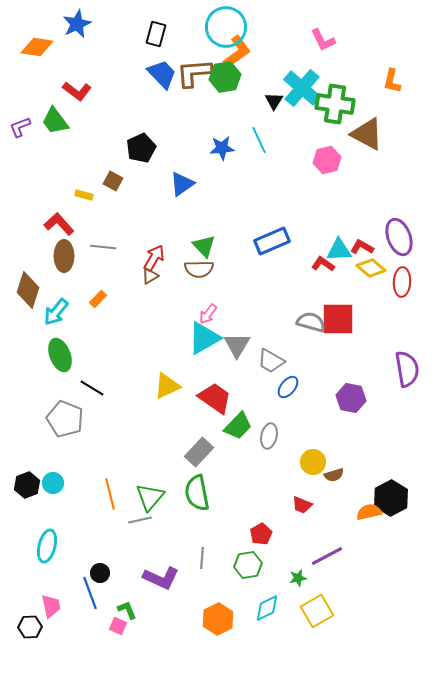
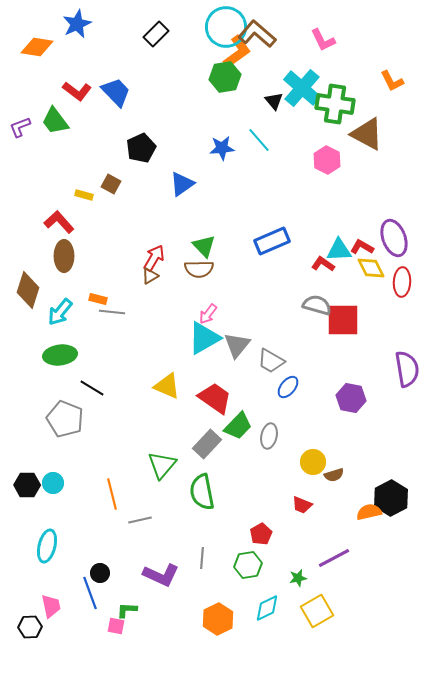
black rectangle at (156, 34): rotated 30 degrees clockwise
brown L-shape at (194, 73): moved 63 px right, 39 px up; rotated 45 degrees clockwise
blue trapezoid at (162, 74): moved 46 px left, 18 px down
orange L-shape at (392, 81): rotated 40 degrees counterclockwise
black triangle at (274, 101): rotated 12 degrees counterclockwise
cyan line at (259, 140): rotated 16 degrees counterclockwise
pink hexagon at (327, 160): rotated 20 degrees counterclockwise
brown square at (113, 181): moved 2 px left, 3 px down
red L-shape at (59, 224): moved 2 px up
purple ellipse at (399, 237): moved 5 px left, 1 px down
gray line at (103, 247): moved 9 px right, 65 px down
yellow diamond at (371, 268): rotated 24 degrees clockwise
orange rectangle at (98, 299): rotated 60 degrees clockwise
cyan arrow at (56, 312): moved 4 px right
red square at (338, 319): moved 5 px right, 1 px down
gray semicircle at (311, 322): moved 6 px right, 17 px up
gray triangle at (237, 345): rotated 8 degrees clockwise
green ellipse at (60, 355): rotated 76 degrees counterclockwise
yellow triangle at (167, 386): rotated 48 degrees clockwise
gray rectangle at (199, 452): moved 8 px right, 8 px up
black hexagon at (27, 485): rotated 20 degrees clockwise
green semicircle at (197, 493): moved 5 px right, 1 px up
orange line at (110, 494): moved 2 px right
green triangle at (150, 497): moved 12 px right, 32 px up
purple line at (327, 556): moved 7 px right, 2 px down
purple L-shape at (161, 578): moved 3 px up
green L-shape at (127, 610): rotated 65 degrees counterclockwise
pink square at (118, 626): moved 2 px left; rotated 12 degrees counterclockwise
